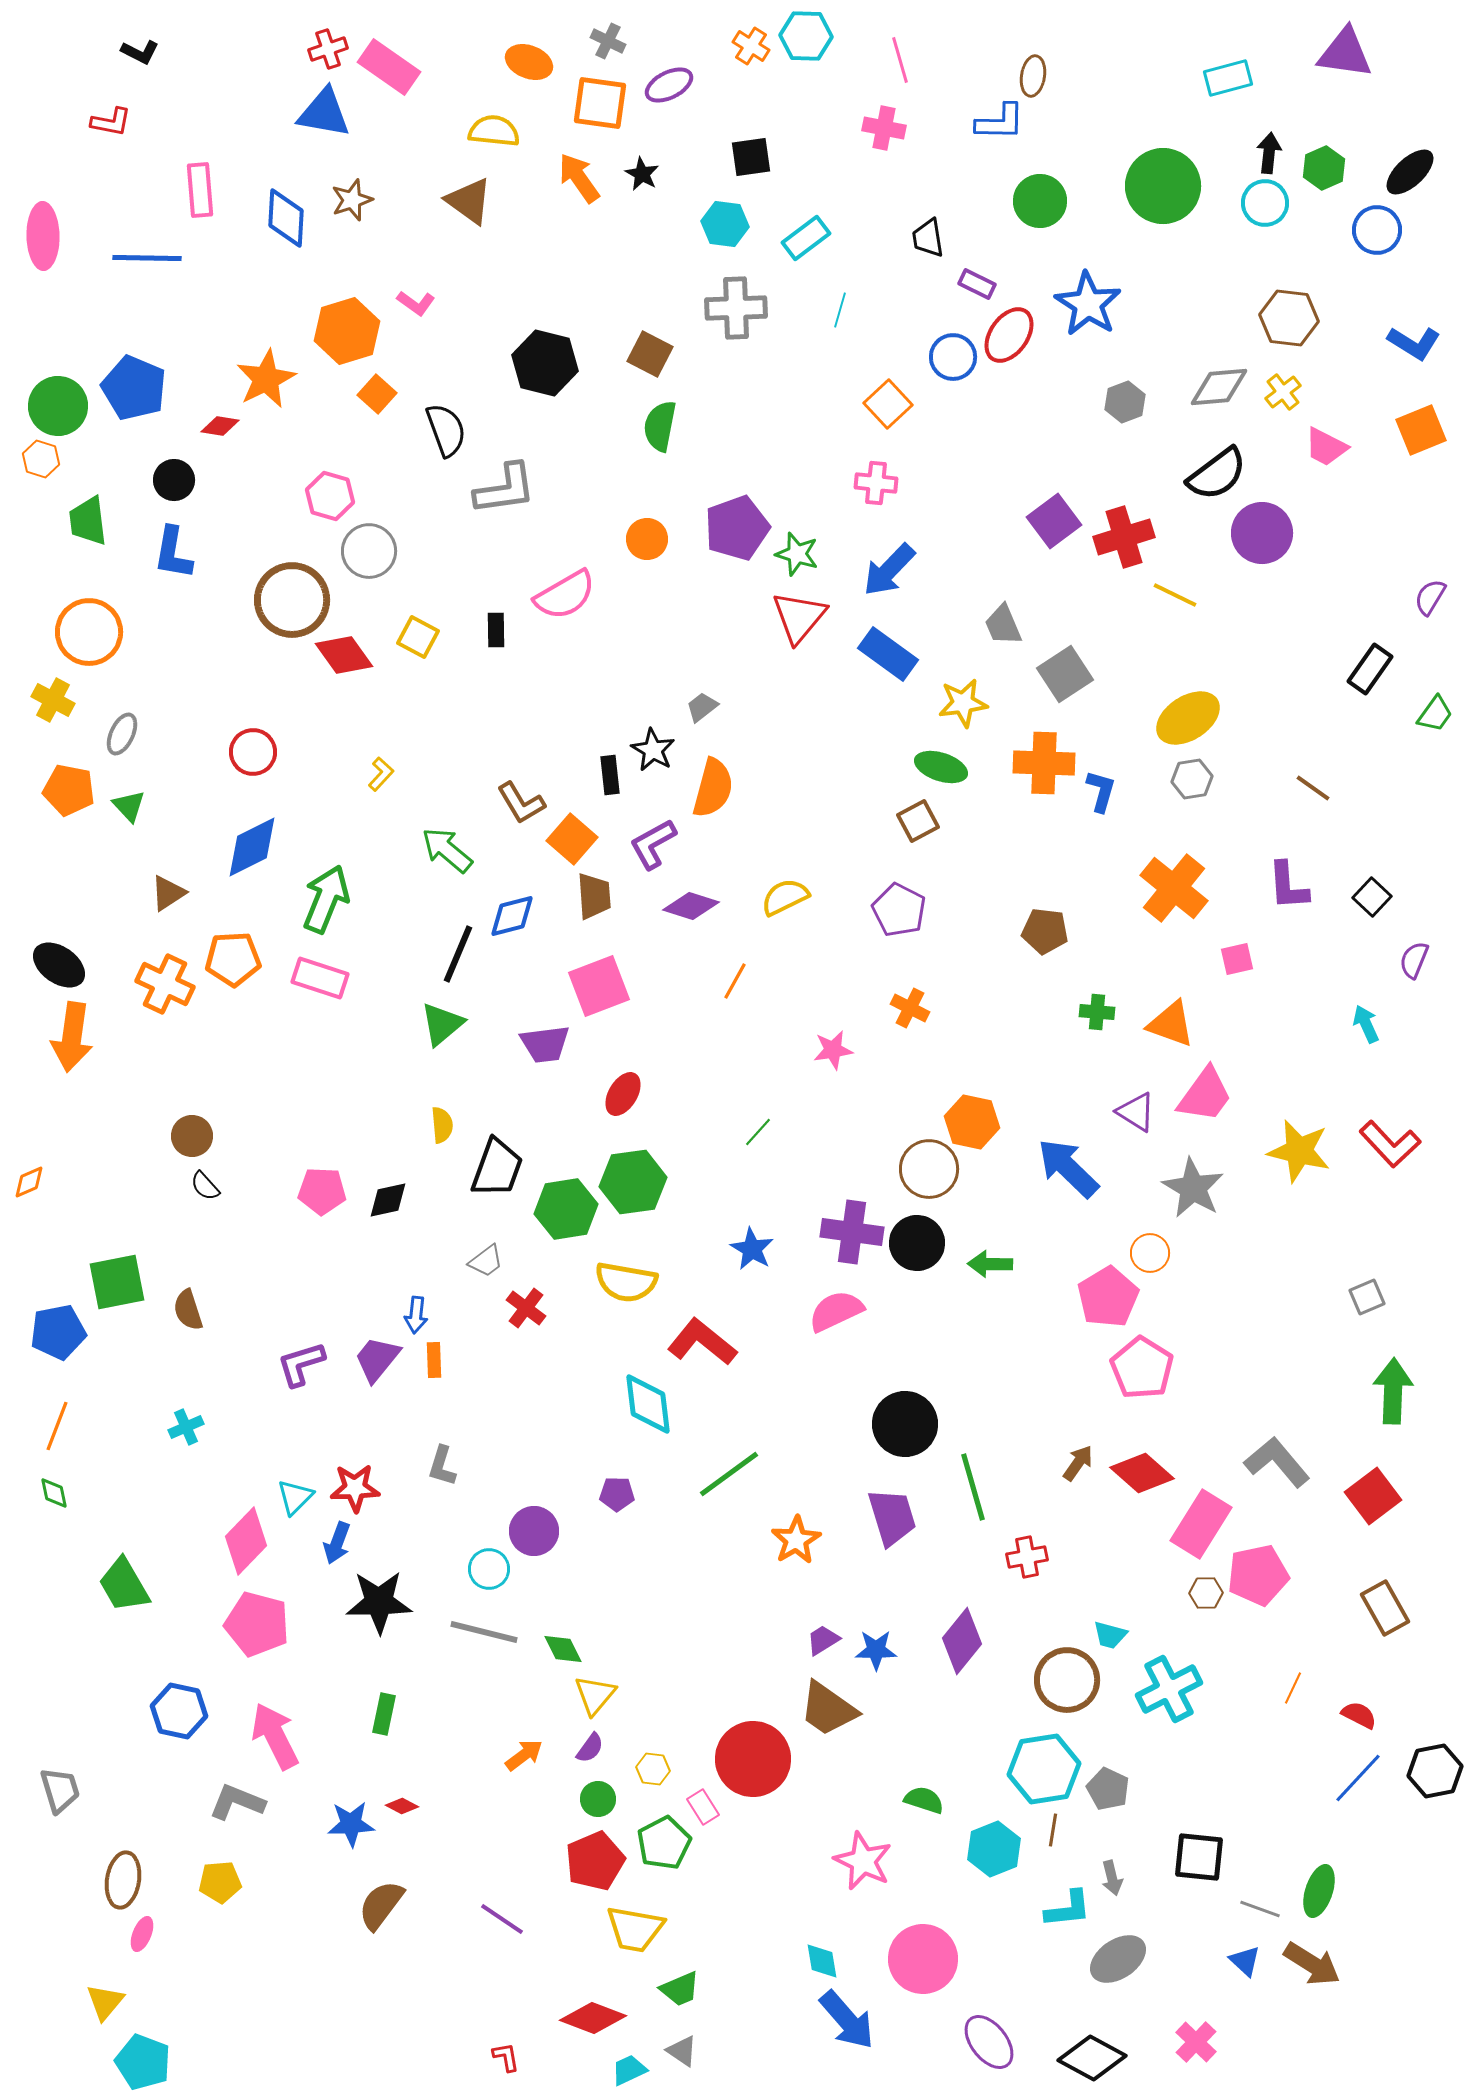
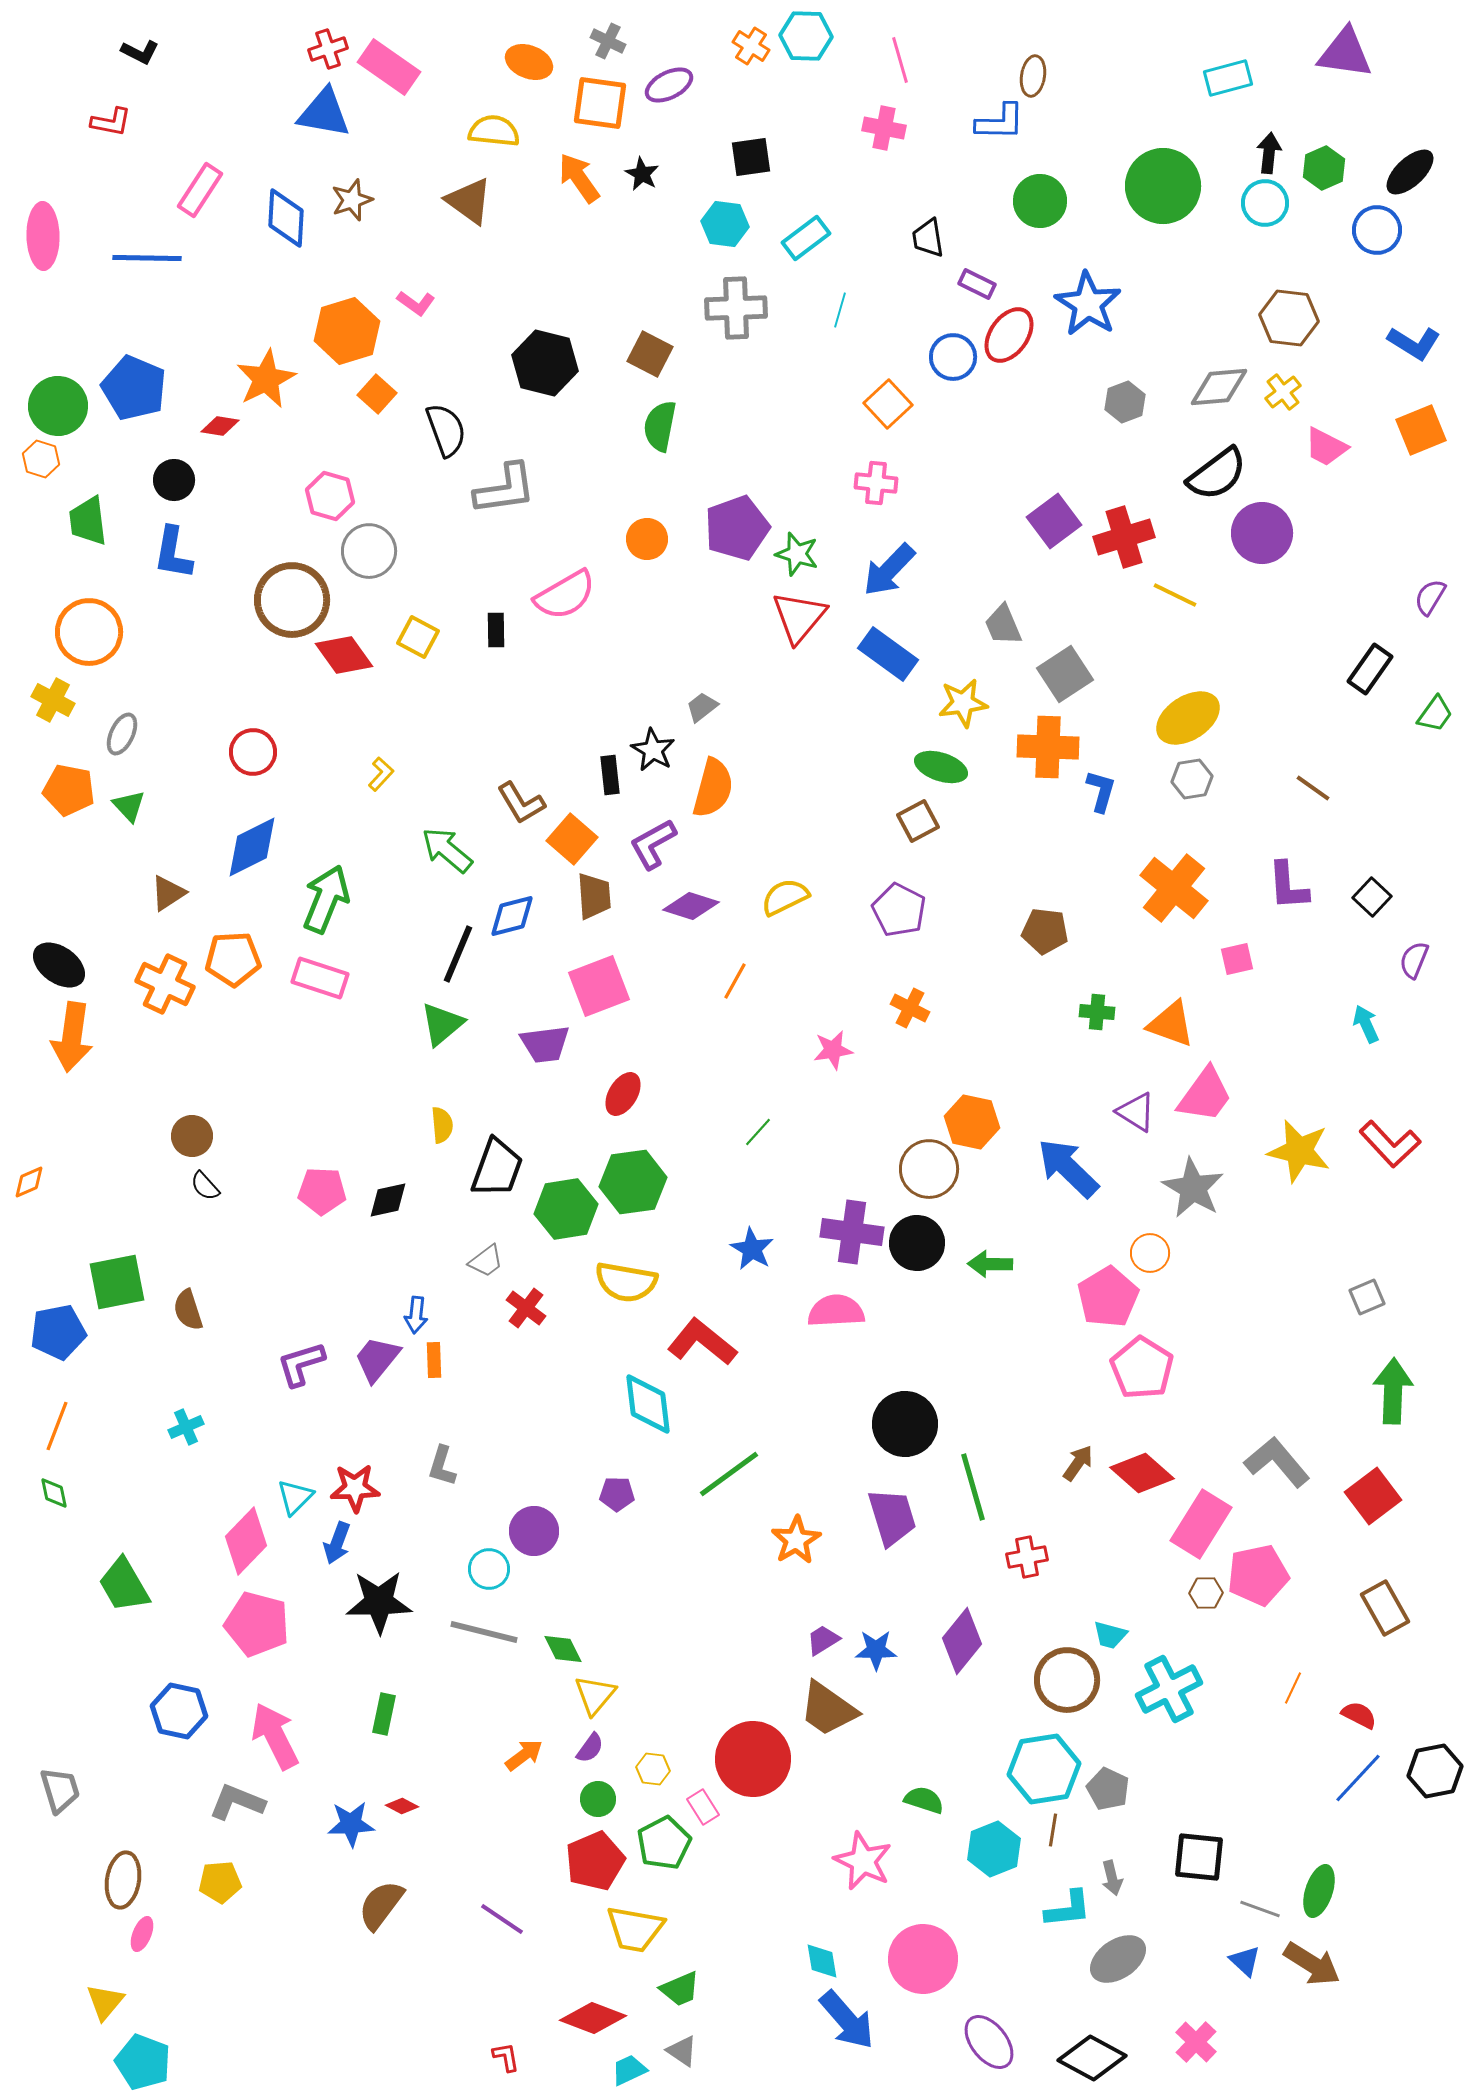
pink rectangle at (200, 190): rotated 38 degrees clockwise
orange cross at (1044, 763): moved 4 px right, 16 px up
pink semicircle at (836, 1311): rotated 22 degrees clockwise
